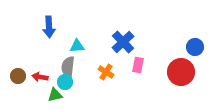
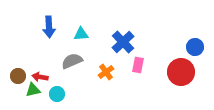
cyan triangle: moved 4 px right, 12 px up
gray semicircle: moved 4 px right, 6 px up; rotated 60 degrees clockwise
orange cross: rotated 21 degrees clockwise
cyan circle: moved 8 px left, 12 px down
green triangle: moved 22 px left, 5 px up
